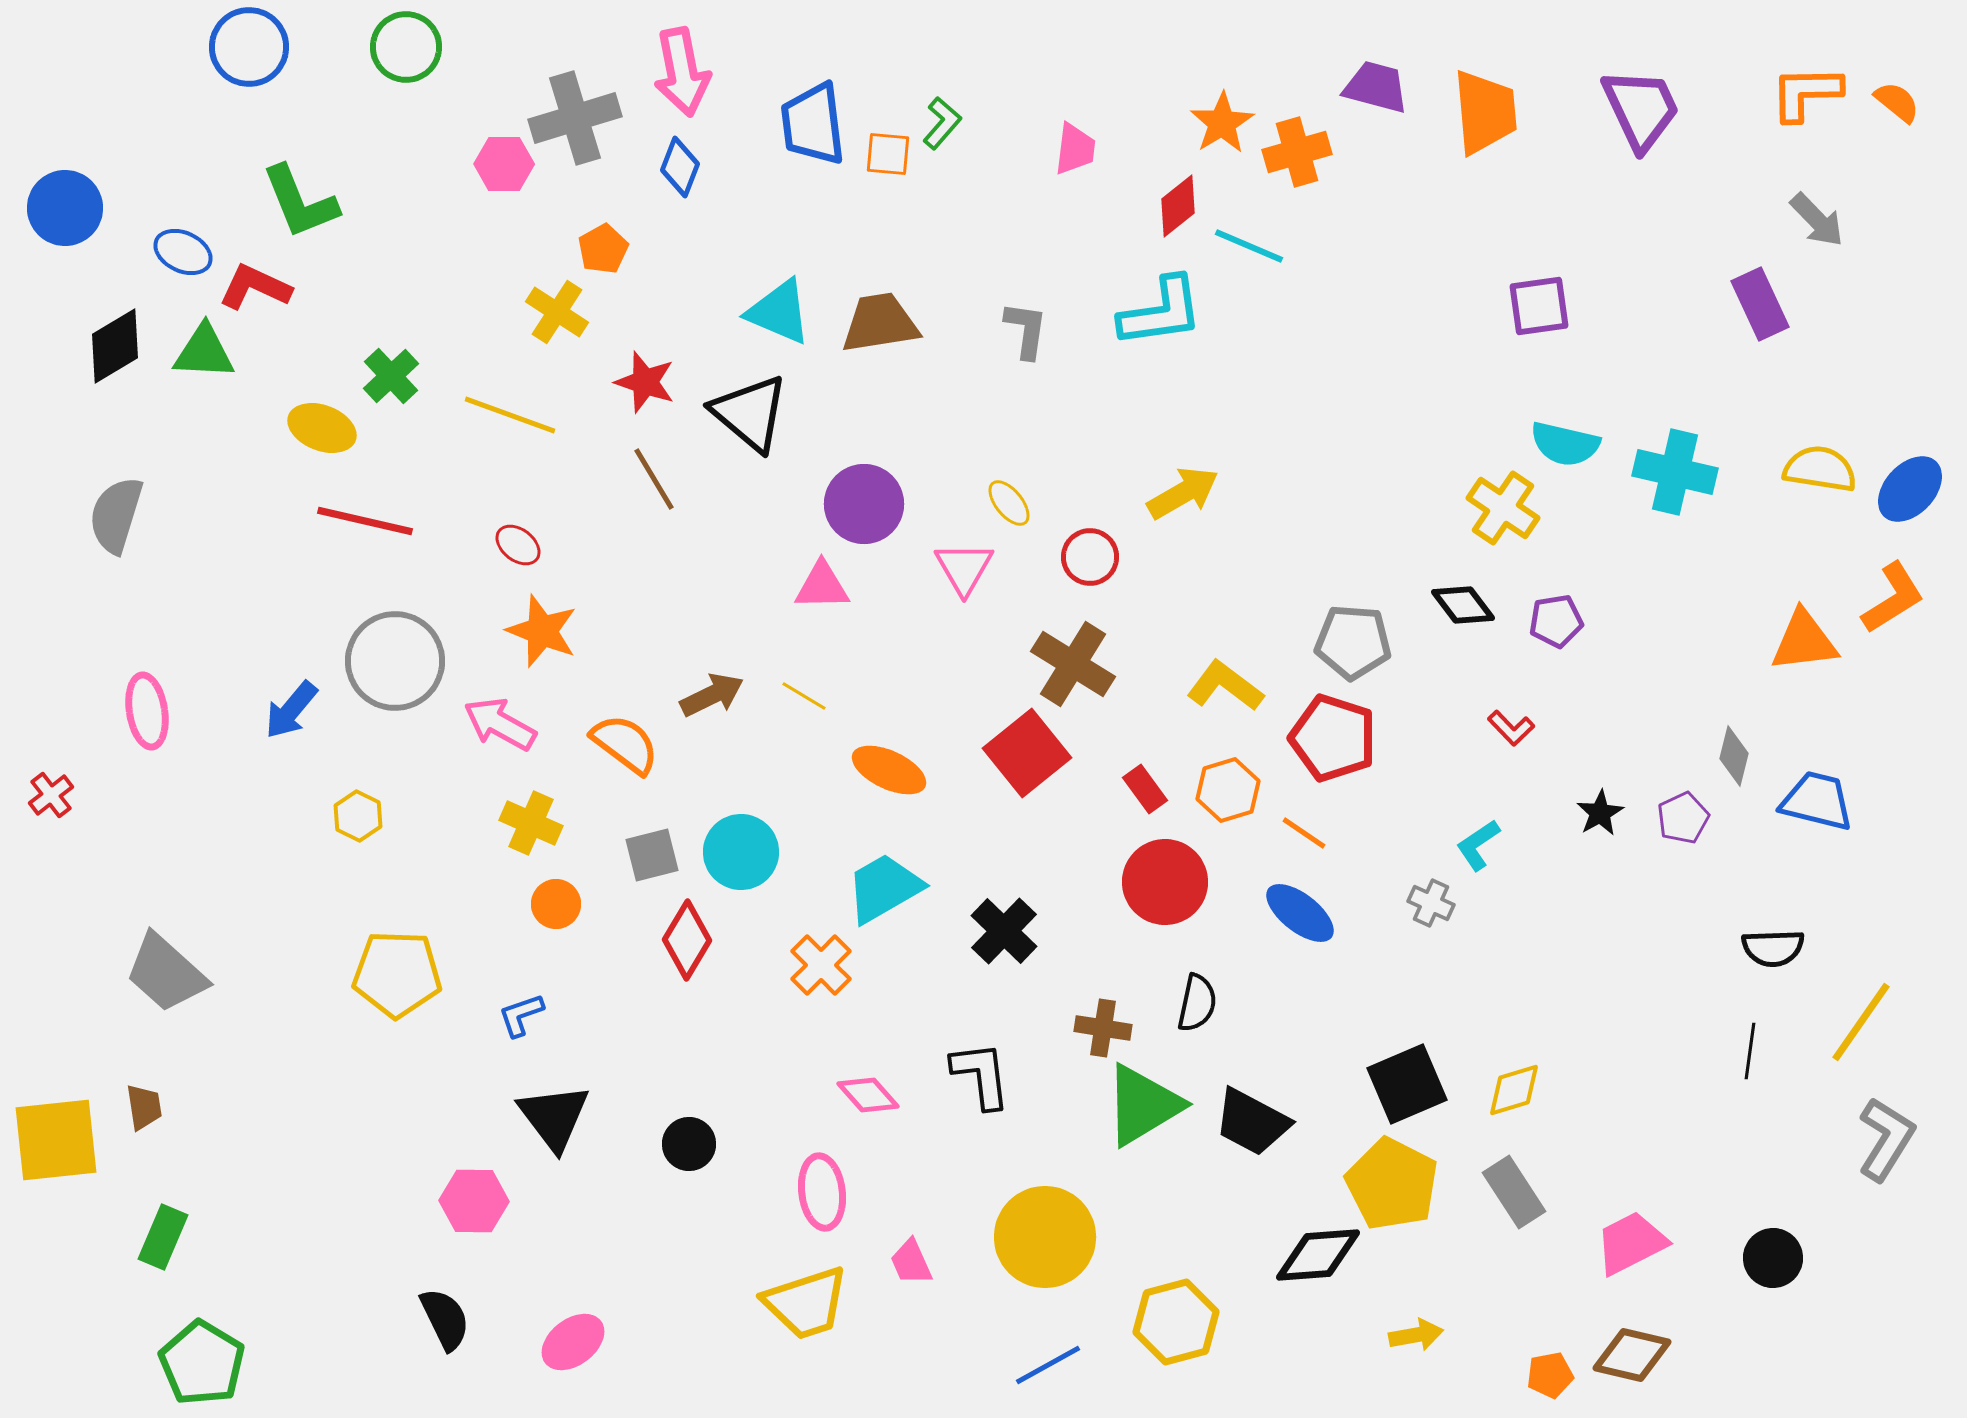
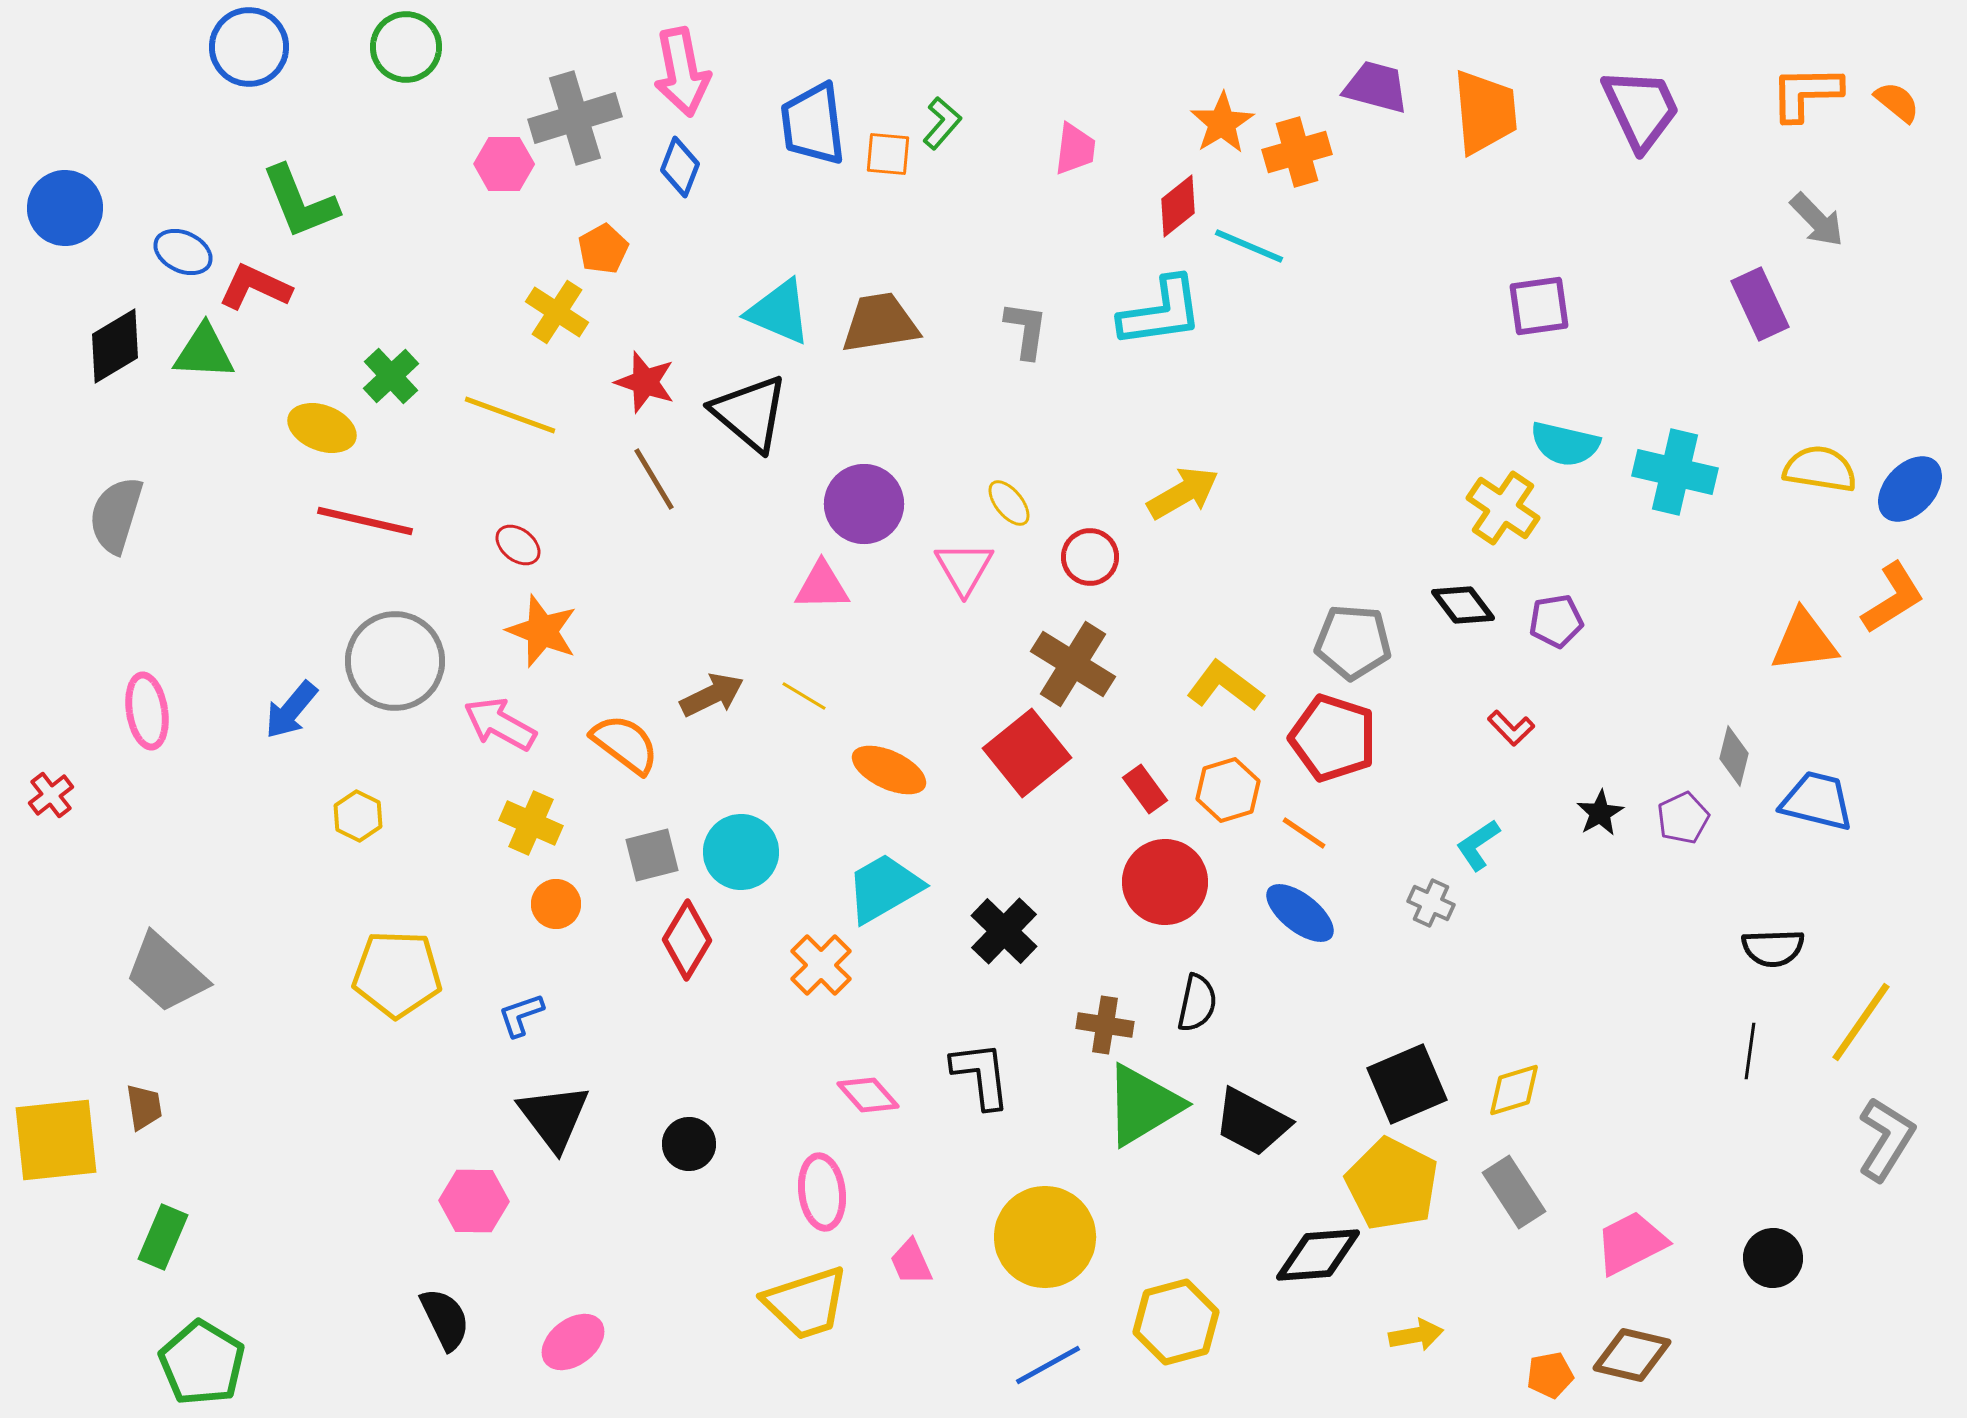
brown cross at (1103, 1028): moved 2 px right, 3 px up
